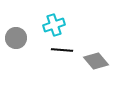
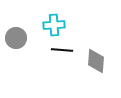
cyan cross: rotated 15 degrees clockwise
gray diamond: rotated 45 degrees clockwise
